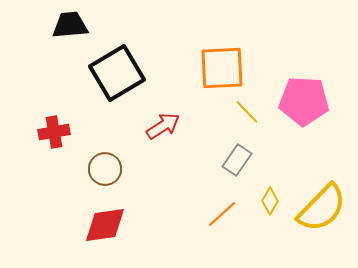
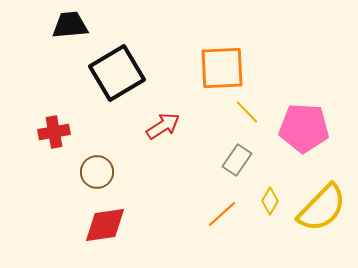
pink pentagon: moved 27 px down
brown circle: moved 8 px left, 3 px down
